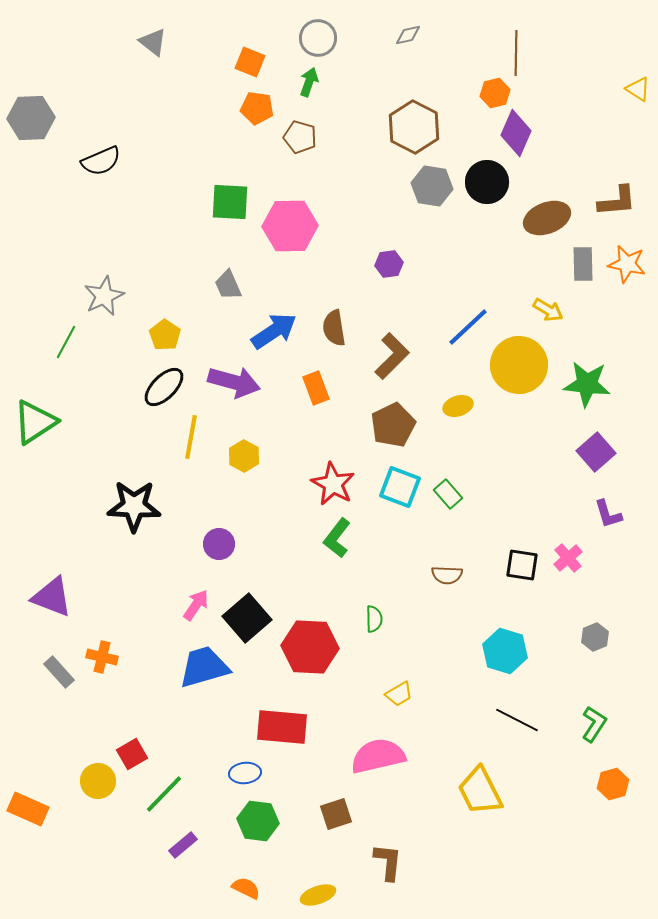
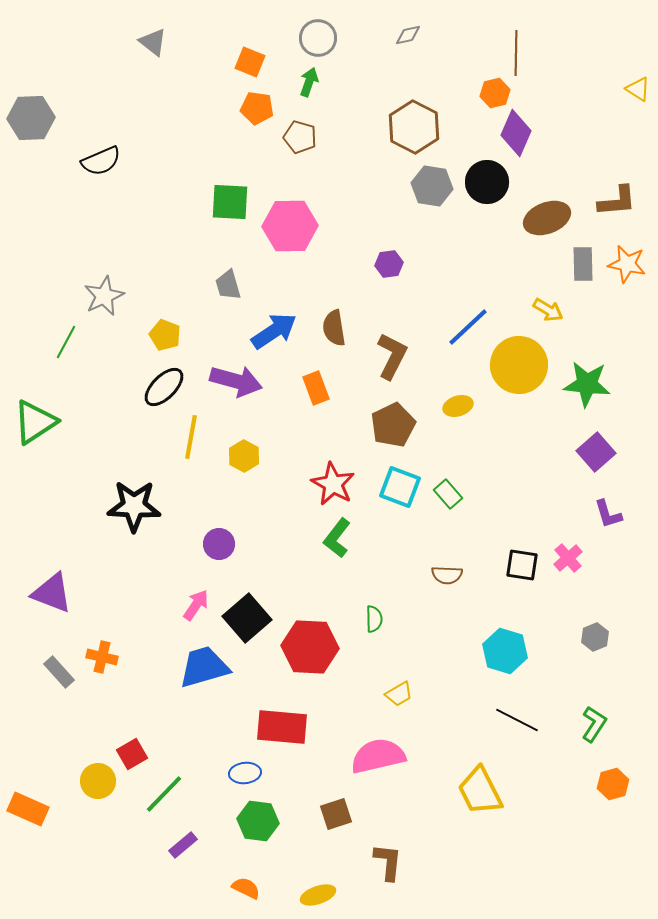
gray trapezoid at (228, 285): rotated 8 degrees clockwise
yellow pentagon at (165, 335): rotated 12 degrees counterclockwise
brown L-shape at (392, 356): rotated 18 degrees counterclockwise
purple arrow at (234, 382): moved 2 px right, 1 px up
purple triangle at (52, 597): moved 4 px up
